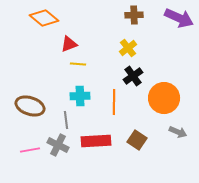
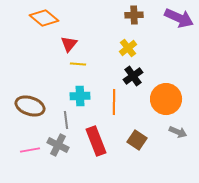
red triangle: rotated 30 degrees counterclockwise
orange circle: moved 2 px right, 1 px down
red rectangle: rotated 72 degrees clockwise
